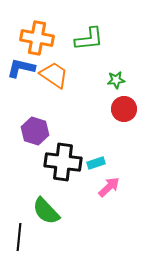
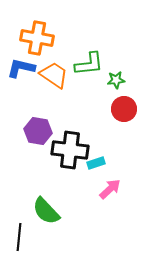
green L-shape: moved 25 px down
purple hexagon: moved 3 px right; rotated 8 degrees counterclockwise
black cross: moved 7 px right, 12 px up
pink arrow: moved 1 px right, 2 px down
